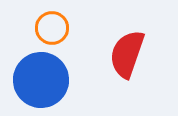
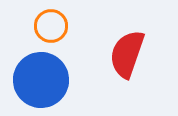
orange circle: moved 1 px left, 2 px up
